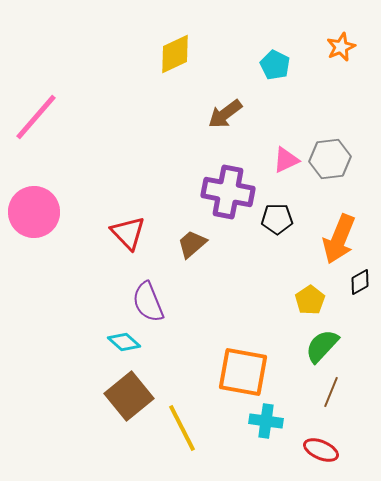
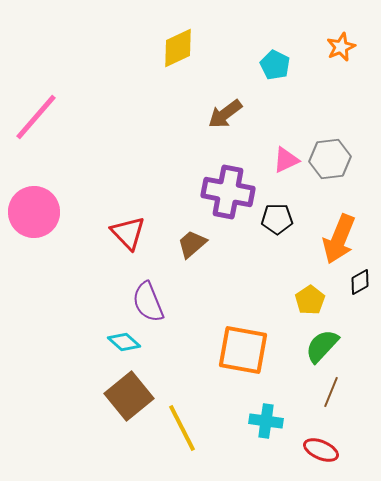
yellow diamond: moved 3 px right, 6 px up
orange square: moved 22 px up
